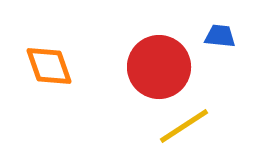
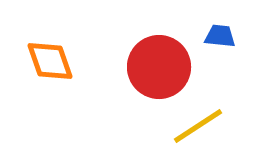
orange diamond: moved 1 px right, 5 px up
yellow line: moved 14 px right
